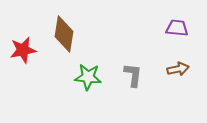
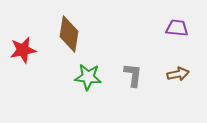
brown diamond: moved 5 px right
brown arrow: moved 5 px down
